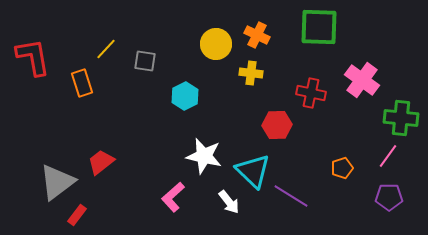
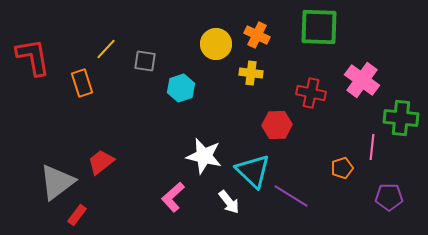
cyan hexagon: moved 4 px left, 8 px up; rotated 8 degrees clockwise
pink line: moved 16 px left, 9 px up; rotated 30 degrees counterclockwise
